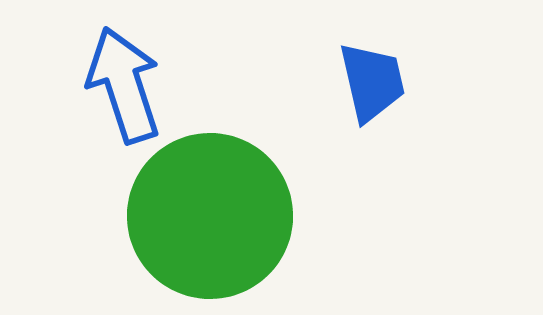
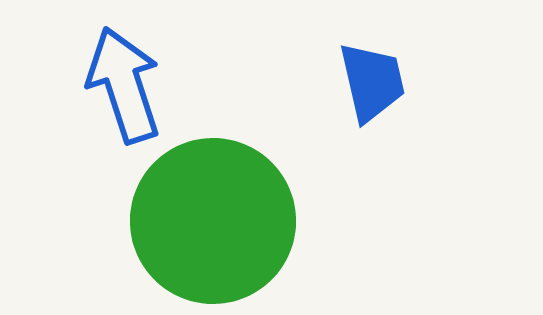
green circle: moved 3 px right, 5 px down
